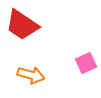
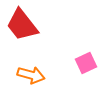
red trapezoid: rotated 18 degrees clockwise
